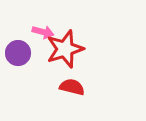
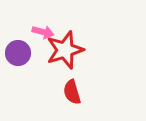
red star: moved 1 px down
red semicircle: moved 5 px down; rotated 120 degrees counterclockwise
